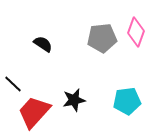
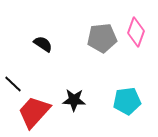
black star: rotated 15 degrees clockwise
